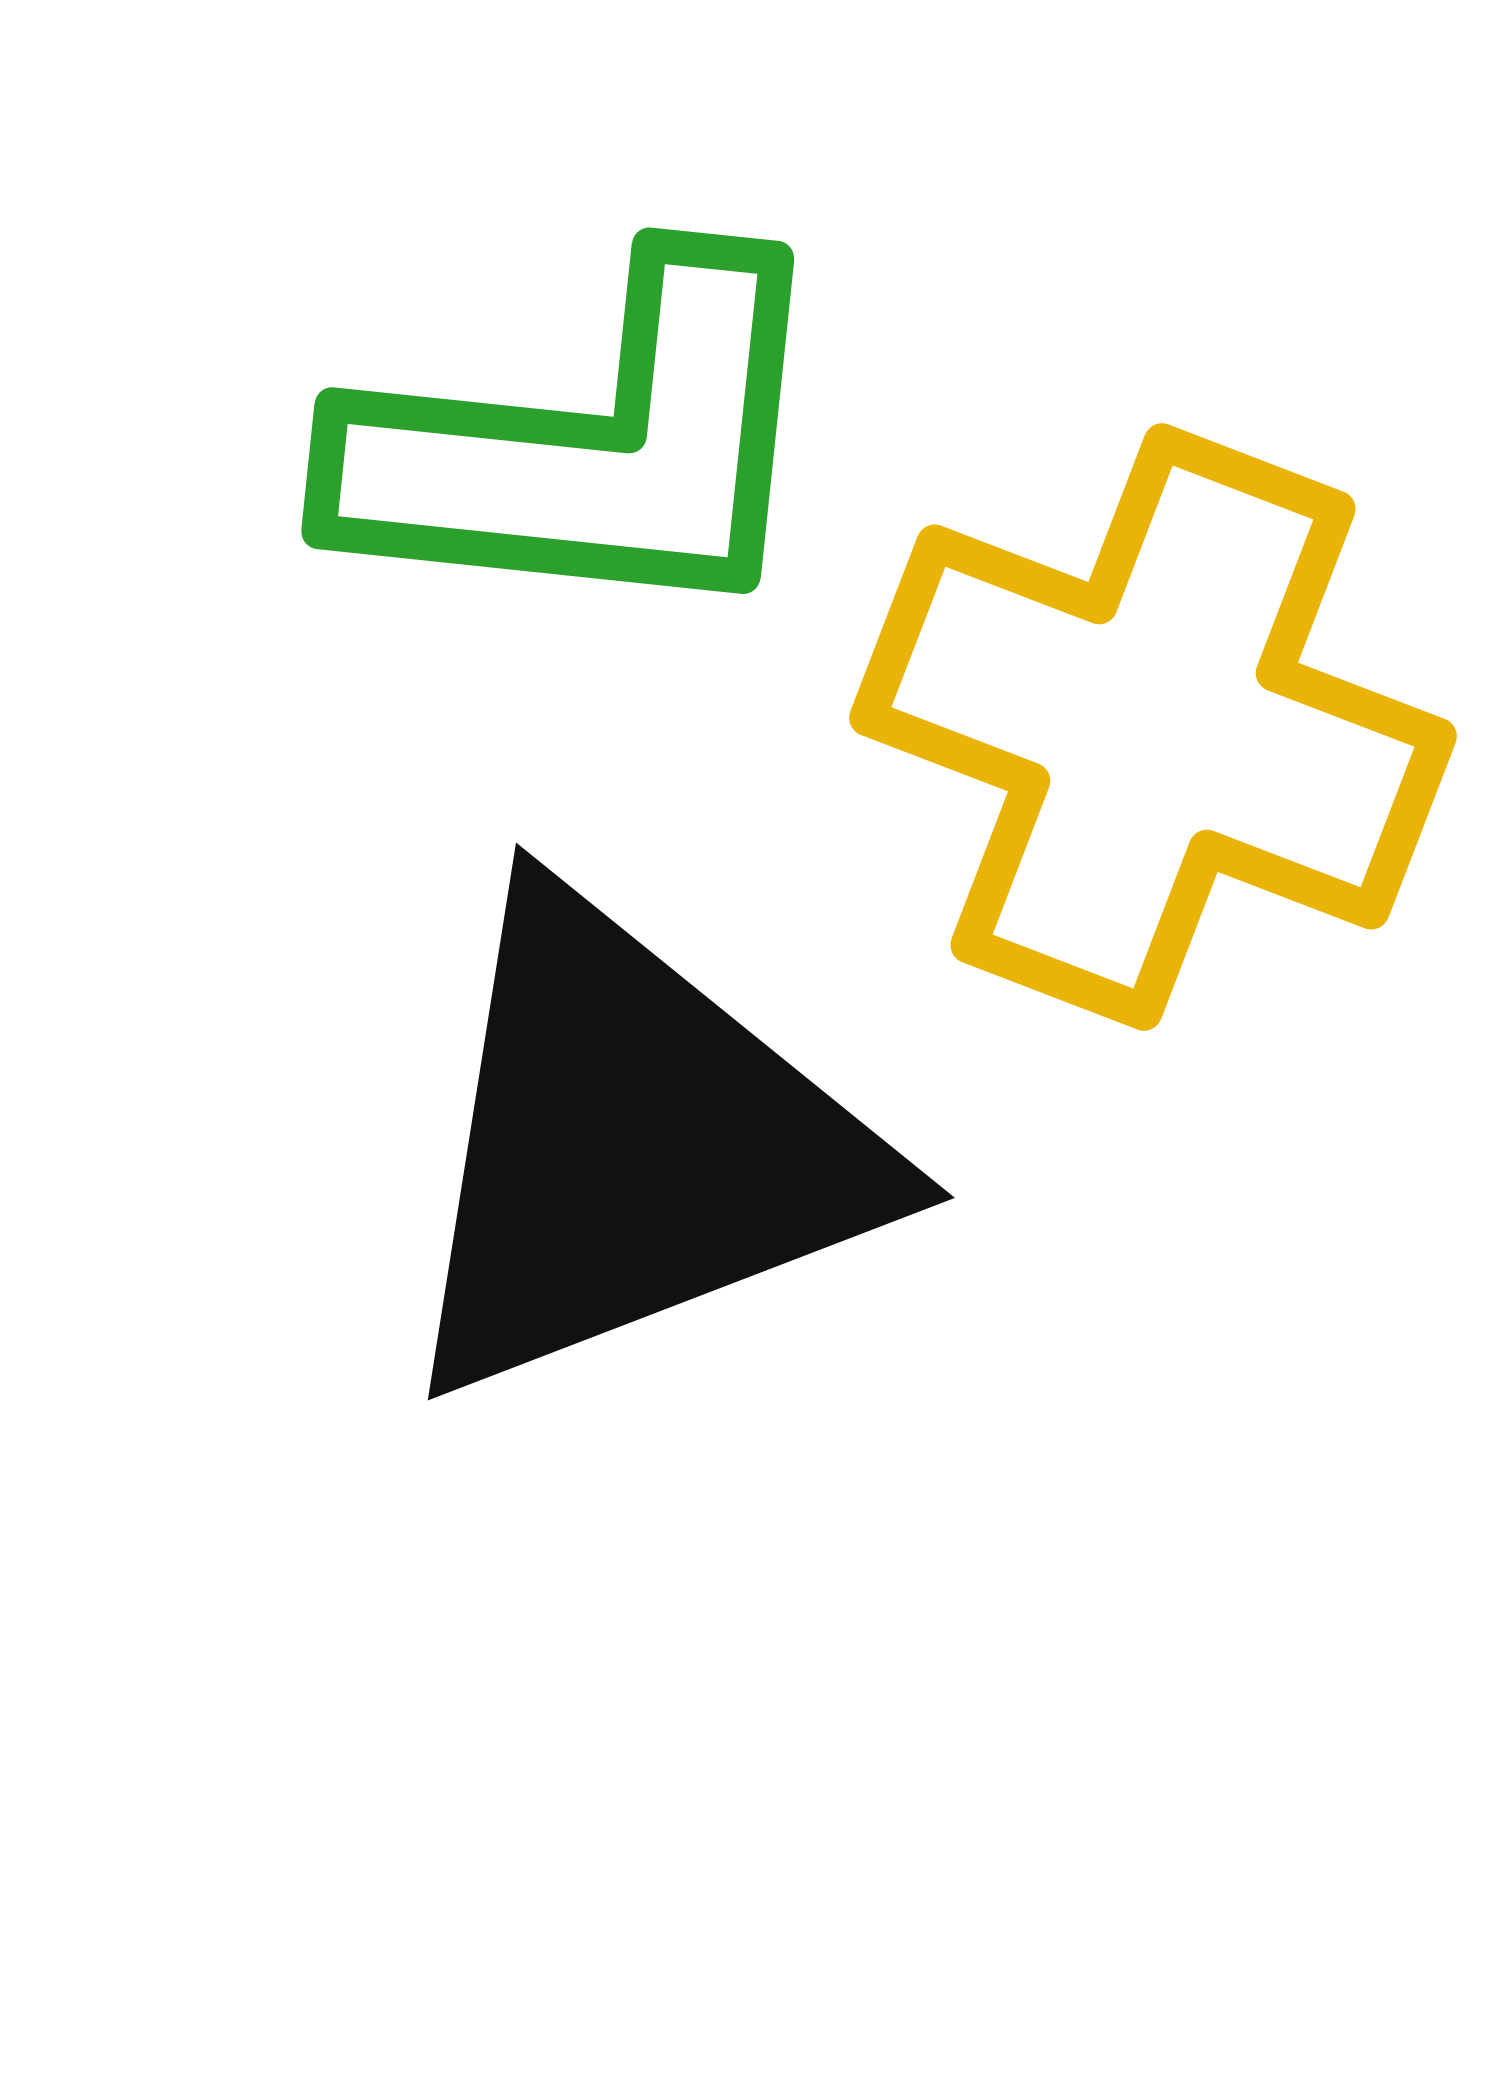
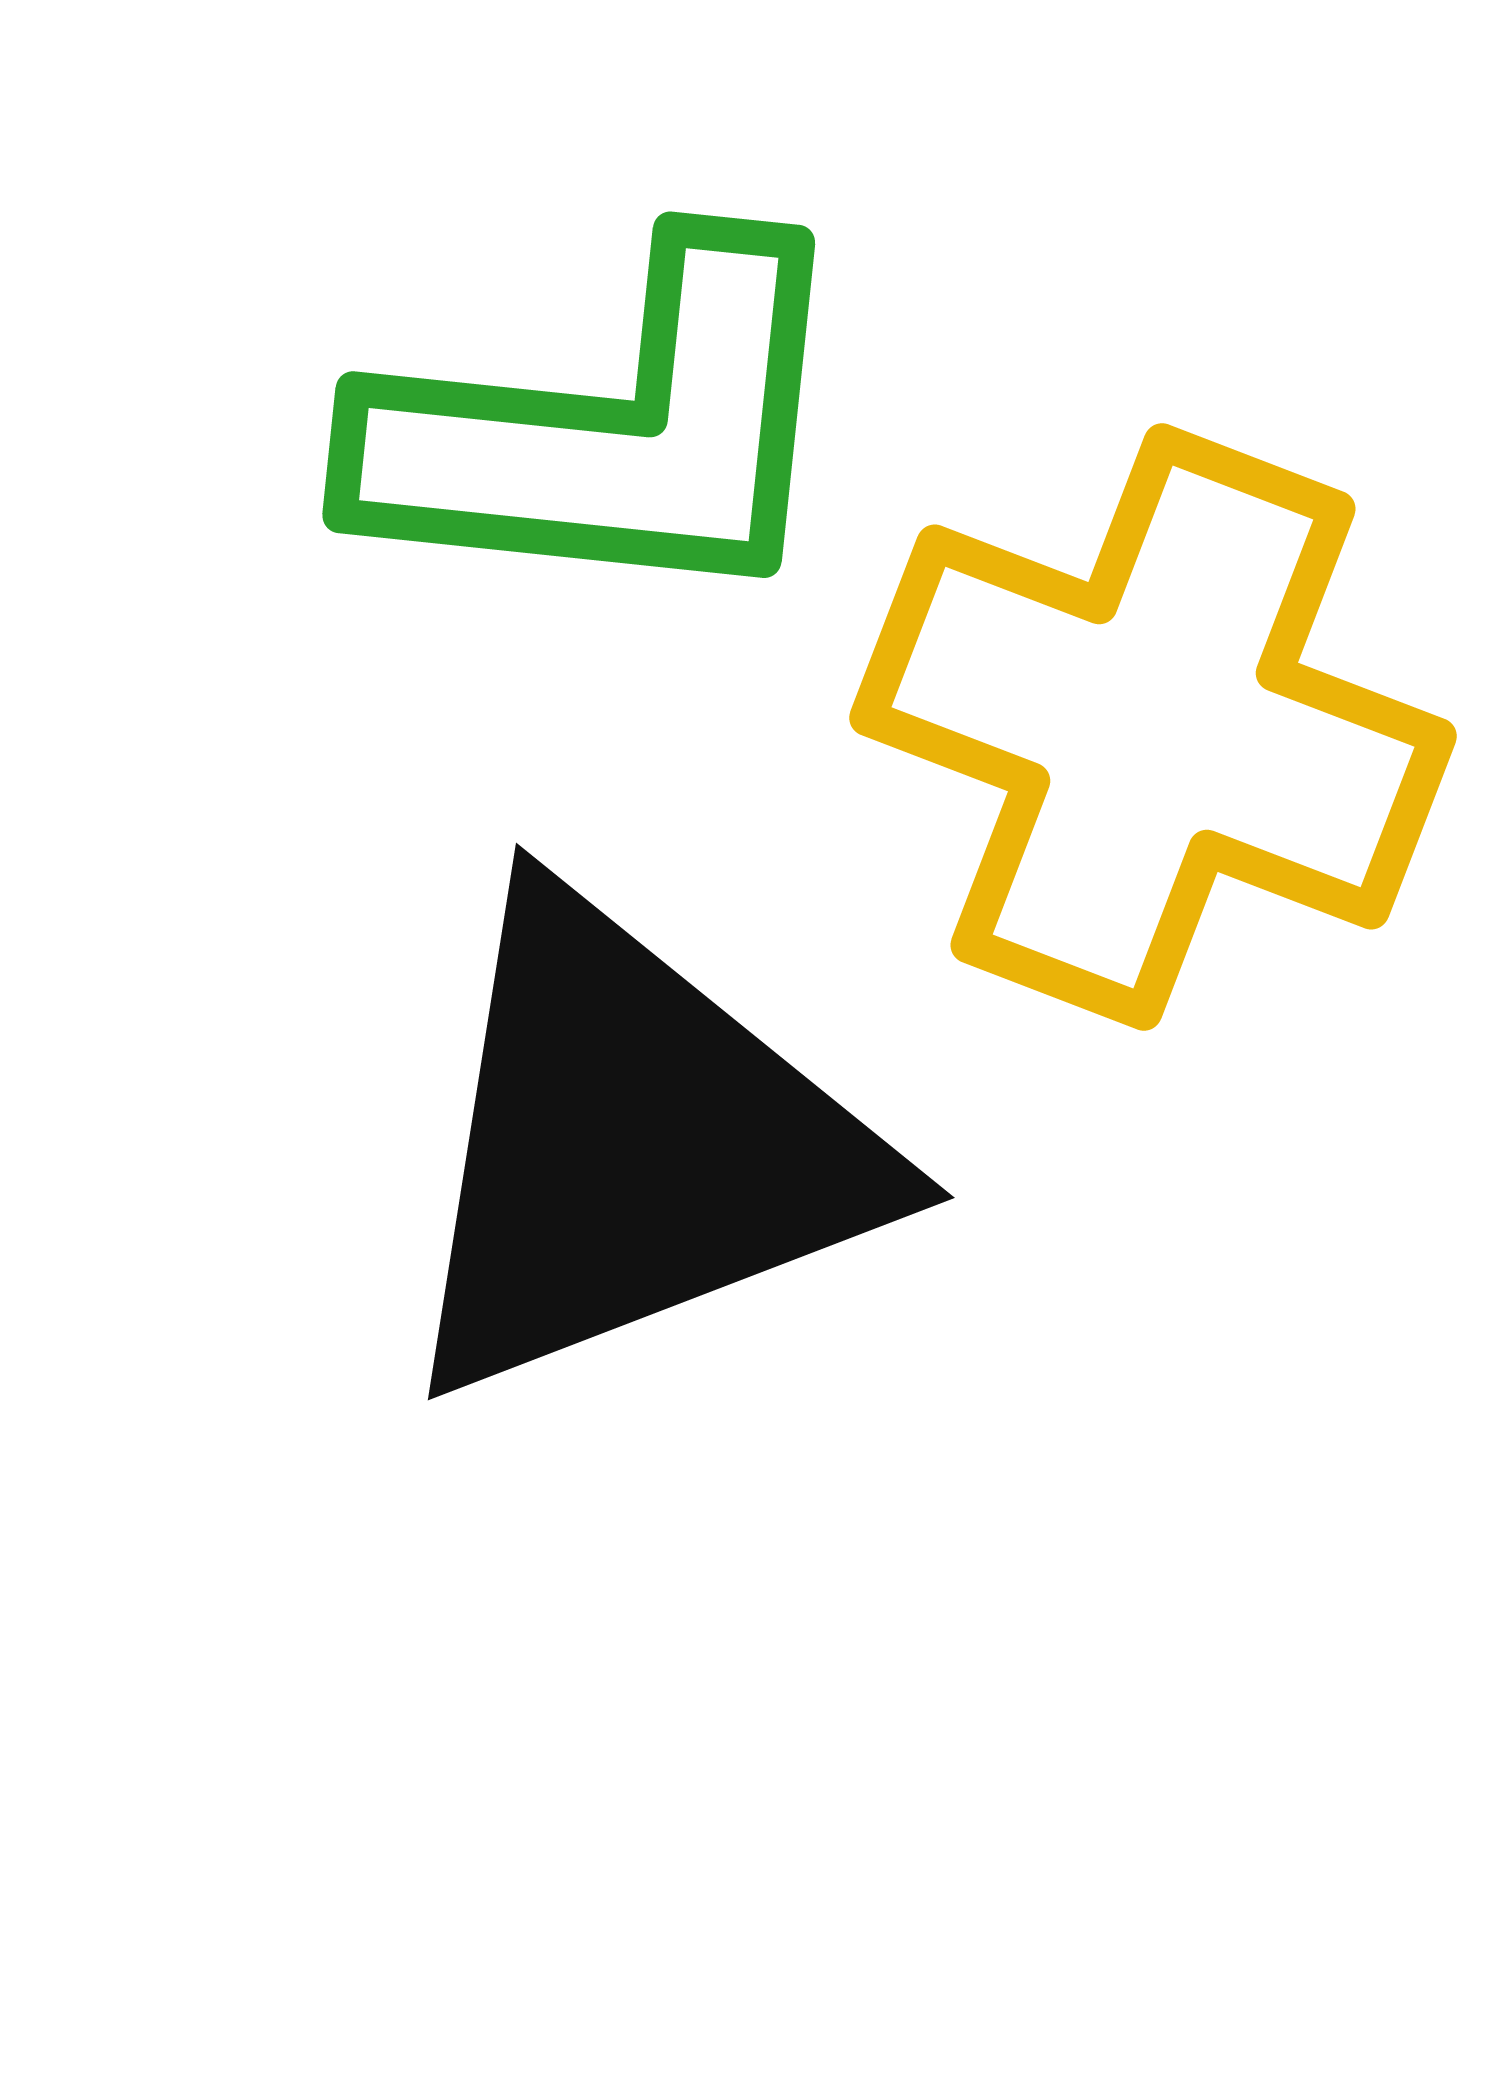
green L-shape: moved 21 px right, 16 px up
